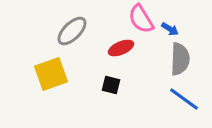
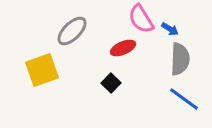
red ellipse: moved 2 px right
yellow square: moved 9 px left, 4 px up
black square: moved 2 px up; rotated 30 degrees clockwise
